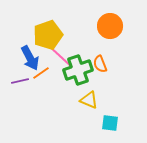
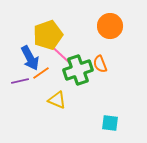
pink line: moved 1 px left, 3 px up
yellow triangle: moved 32 px left
